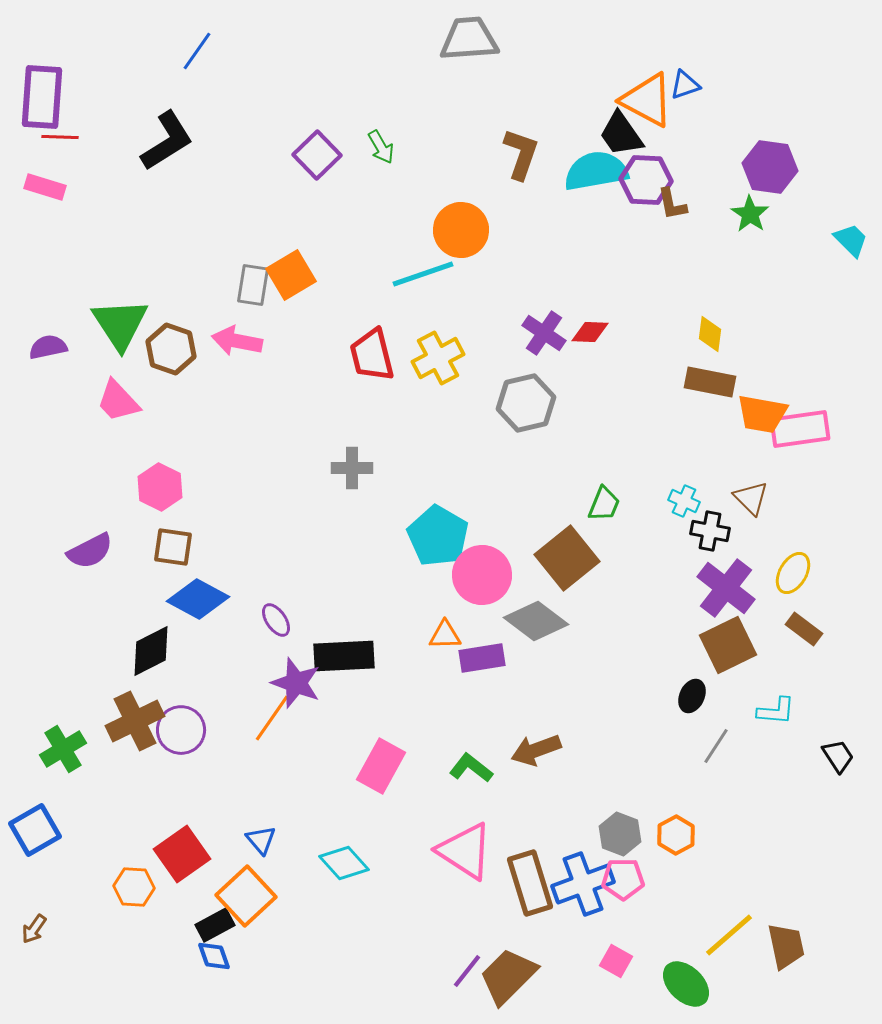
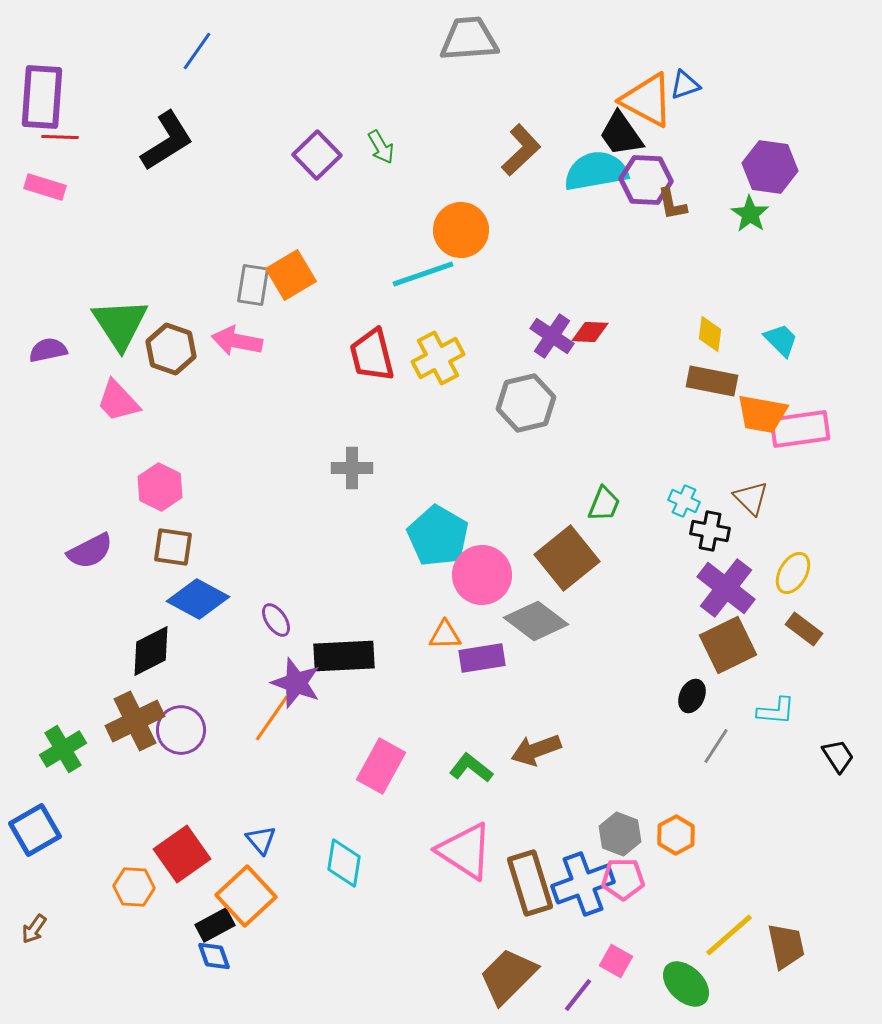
brown L-shape at (521, 154): moved 4 px up; rotated 28 degrees clockwise
cyan trapezoid at (851, 240): moved 70 px left, 100 px down
purple cross at (544, 333): moved 8 px right, 3 px down
purple semicircle at (48, 347): moved 3 px down
brown rectangle at (710, 382): moved 2 px right, 1 px up
cyan diamond at (344, 863): rotated 51 degrees clockwise
purple line at (467, 971): moved 111 px right, 24 px down
